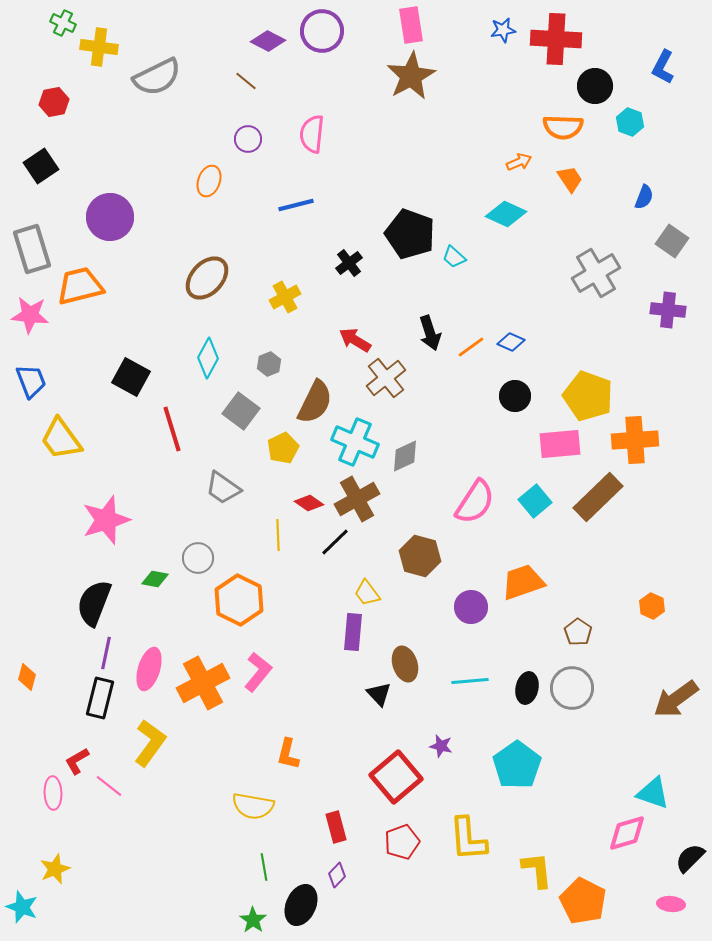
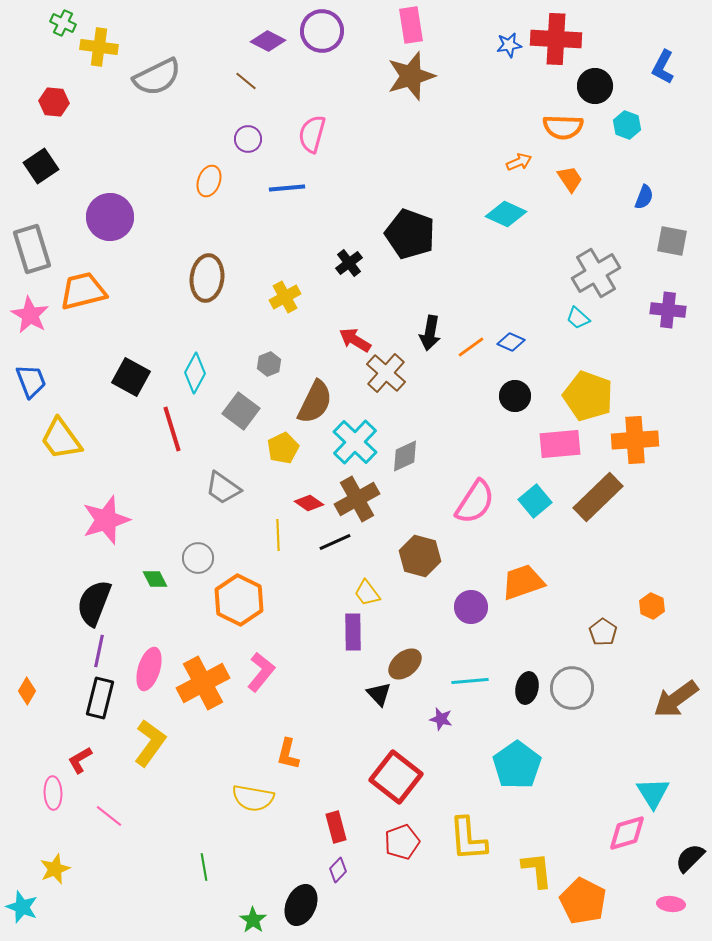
blue star at (503, 30): moved 6 px right, 15 px down
brown star at (411, 76): rotated 12 degrees clockwise
red hexagon at (54, 102): rotated 16 degrees clockwise
cyan hexagon at (630, 122): moved 3 px left, 3 px down
pink semicircle at (312, 134): rotated 9 degrees clockwise
blue line at (296, 205): moved 9 px left, 17 px up; rotated 9 degrees clockwise
gray square at (672, 241): rotated 24 degrees counterclockwise
cyan trapezoid at (454, 257): moved 124 px right, 61 px down
brown ellipse at (207, 278): rotated 36 degrees counterclockwise
orange trapezoid at (80, 286): moved 3 px right, 5 px down
pink star at (30, 315): rotated 24 degrees clockwise
black arrow at (430, 333): rotated 28 degrees clockwise
cyan diamond at (208, 358): moved 13 px left, 15 px down
brown cross at (386, 378): moved 5 px up; rotated 9 degrees counterclockwise
cyan cross at (355, 442): rotated 21 degrees clockwise
black line at (335, 542): rotated 20 degrees clockwise
green diamond at (155, 579): rotated 52 degrees clockwise
purple rectangle at (353, 632): rotated 6 degrees counterclockwise
brown pentagon at (578, 632): moved 25 px right
purple line at (106, 653): moved 7 px left, 2 px up
brown ellipse at (405, 664): rotated 68 degrees clockwise
pink L-shape at (258, 672): moved 3 px right
orange diamond at (27, 677): moved 14 px down; rotated 16 degrees clockwise
purple star at (441, 746): moved 27 px up
red L-shape at (77, 761): moved 3 px right, 1 px up
red square at (396, 777): rotated 12 degrees counterclockwise
pink line at (109, 786): moved 30 px down
cyan triangle at (653, 793): rotated 39 degrees clockwise
yellow semicircle at (253, 806): moved 8 px up
green line at (264, 867): moved 60 px left
purple diamond at (337, 875): moved 1 px right, 5 px up
